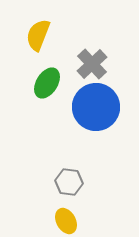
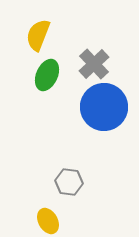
gray cross: moved 2 px right
green ellipse: moved 8 px up; rotated 8 degrees counterclockwise
blue circle: moved 8 px right
yellow ellipse: moved 18 px left
